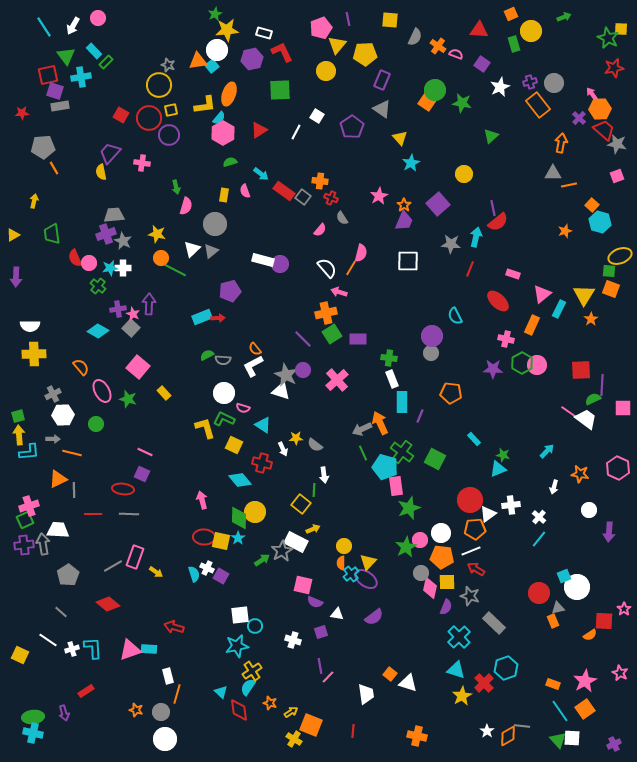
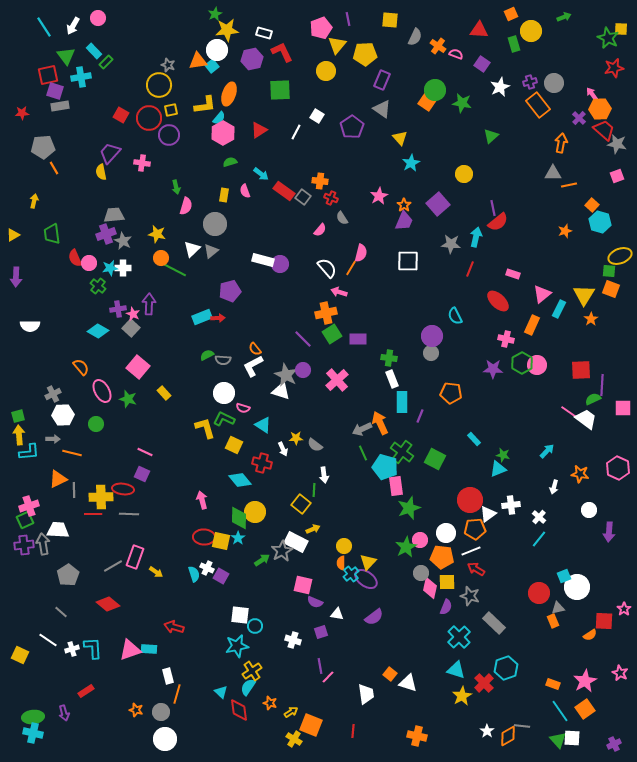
yellow cross at (34, 354): moved 67 px right, 143 px down
white circle at (441, 533): moved 5 px right
white square at (240, 615): rotated 12 degrees clockwise
